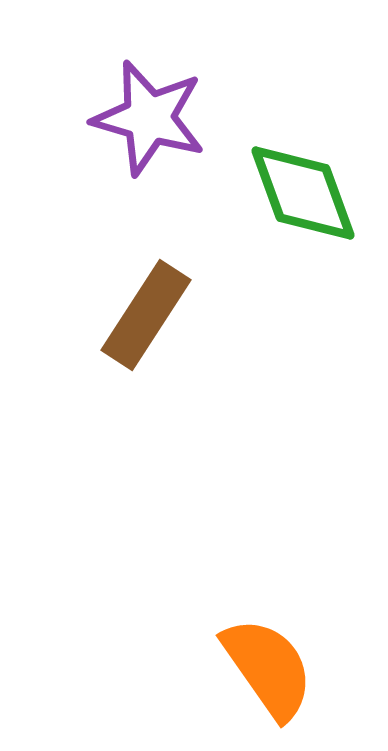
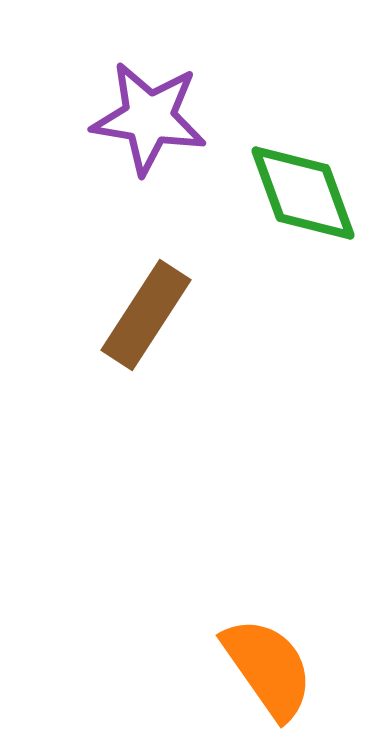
purple star: rotated 7 degrees counterclockwise
